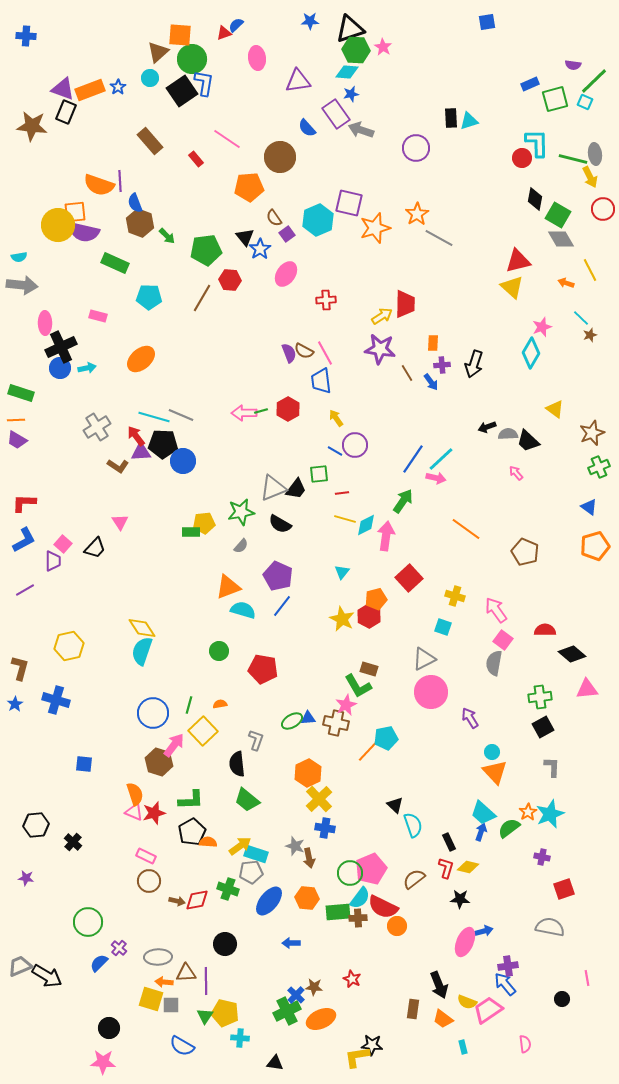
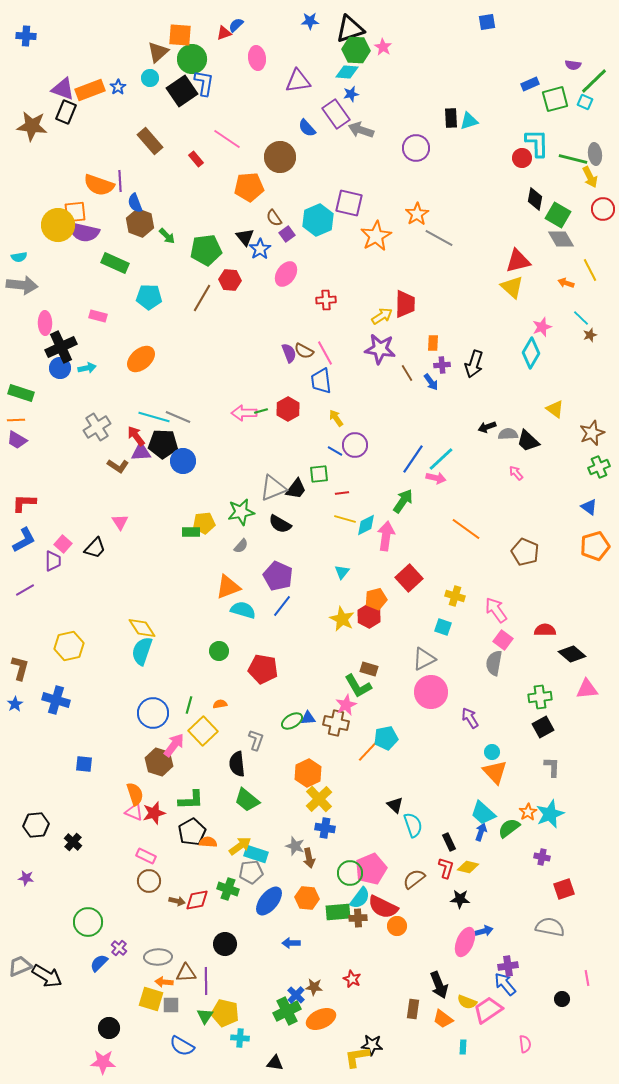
orange star at (375, 228): moved 1 px right, 8 px down; rotated 12 degrees counterclockwise
gray line at (181, 415): moved 3 px left, 2 px down
cyan rectangle at (463, 1047): rotated 16 degrees clockwise
